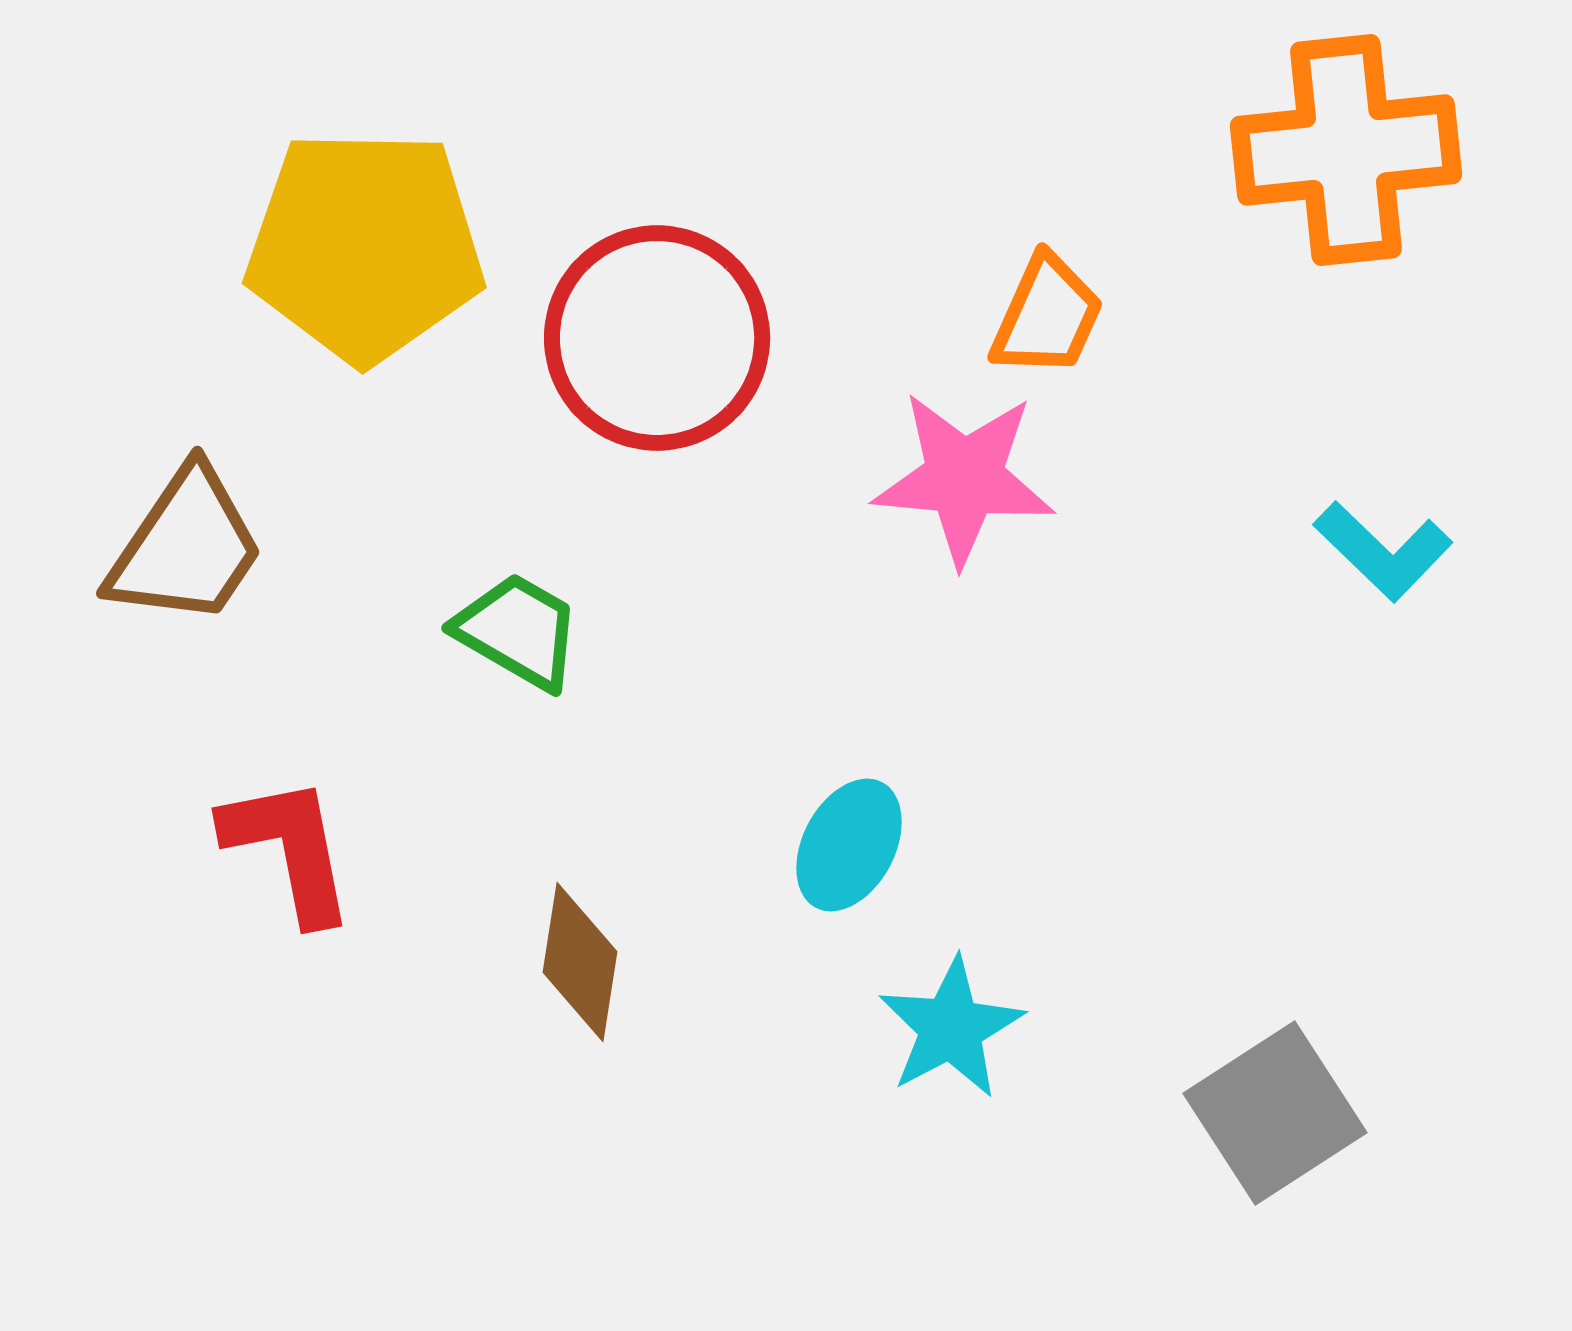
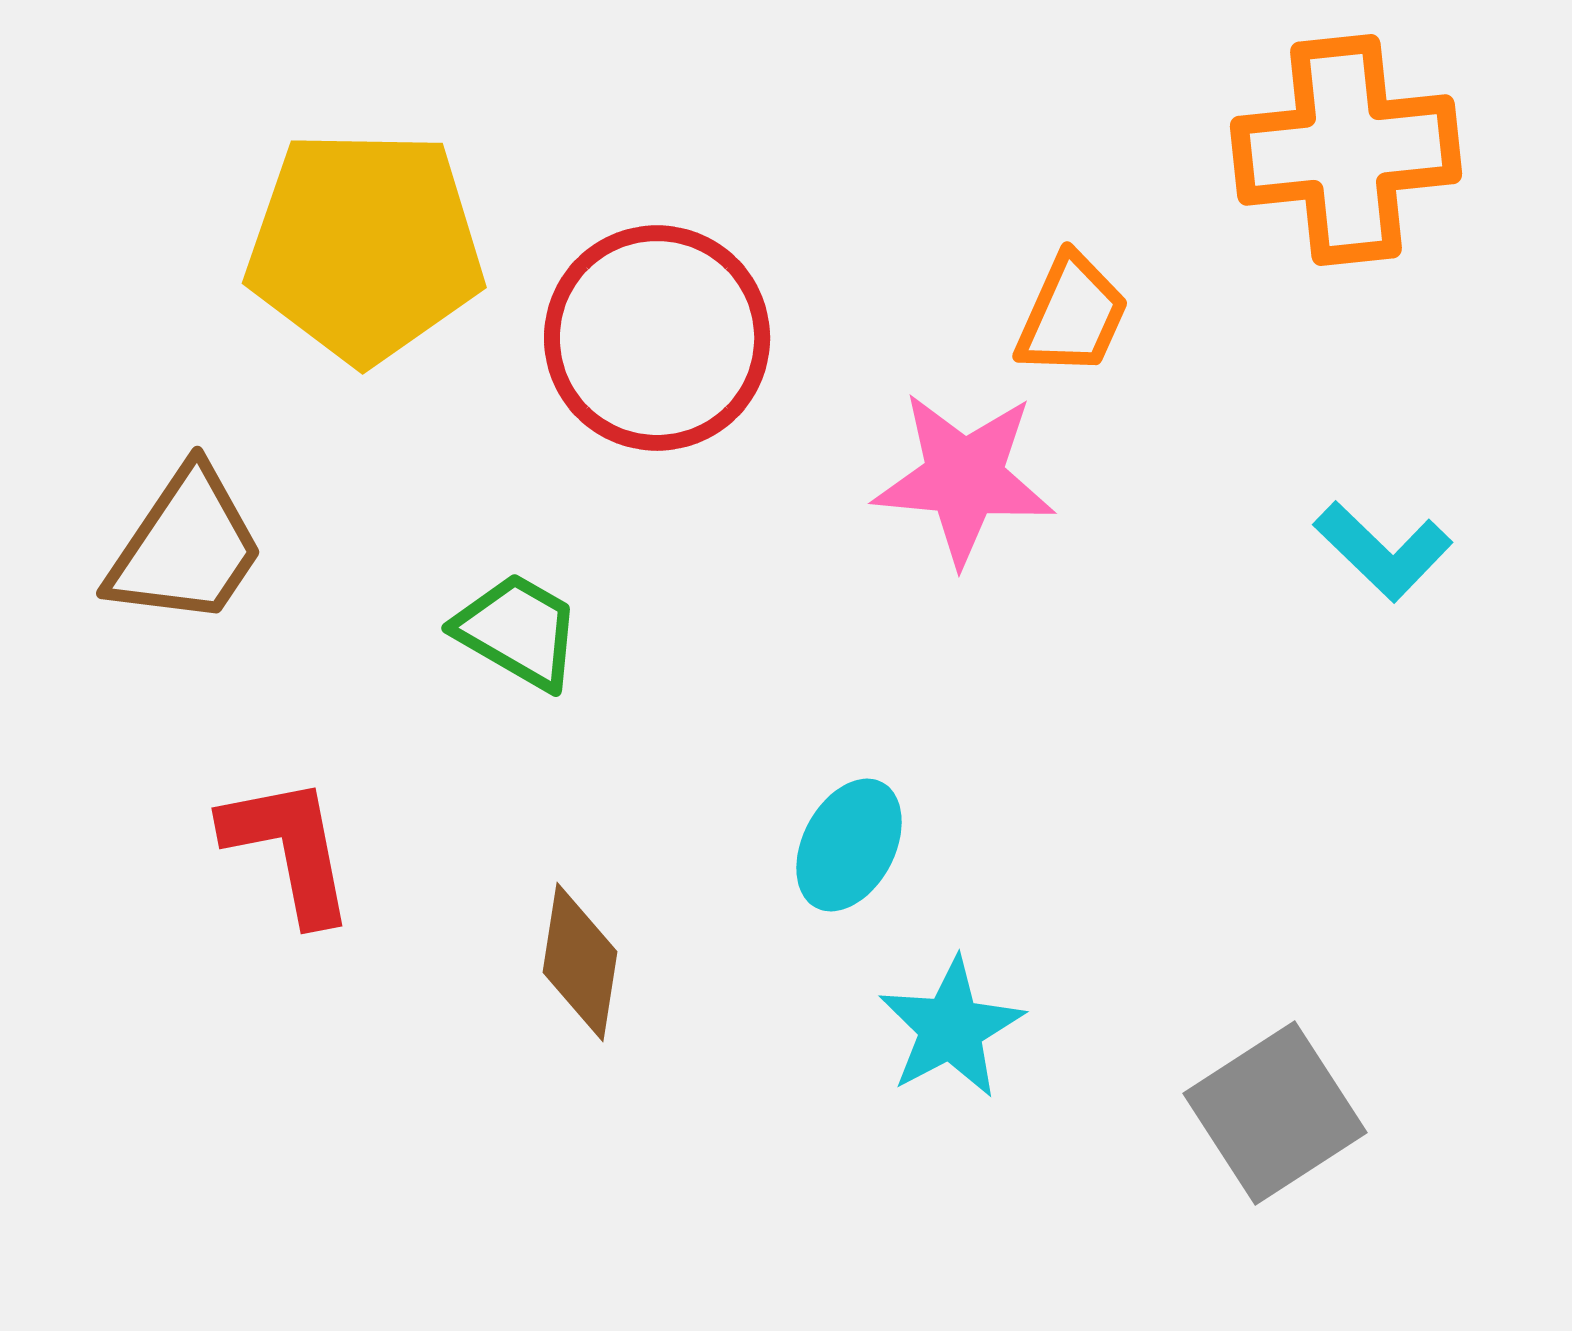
orange trapezoid: moved 25 px right, 1 px up
